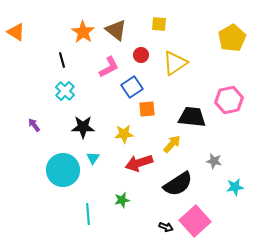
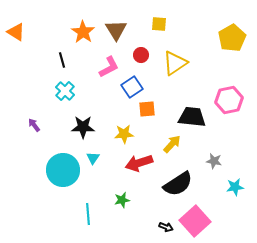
brown triangle: rotated 20 degrees clockwise
